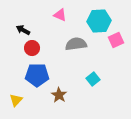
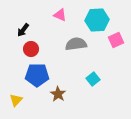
cyan hexagon: moved 2 px left, 1 px up
black arrow: rotated 80 degrees counterclockwise
red circle: moved 1 px left, 1 px down
brown star: moved 1 px left, 1 px up
